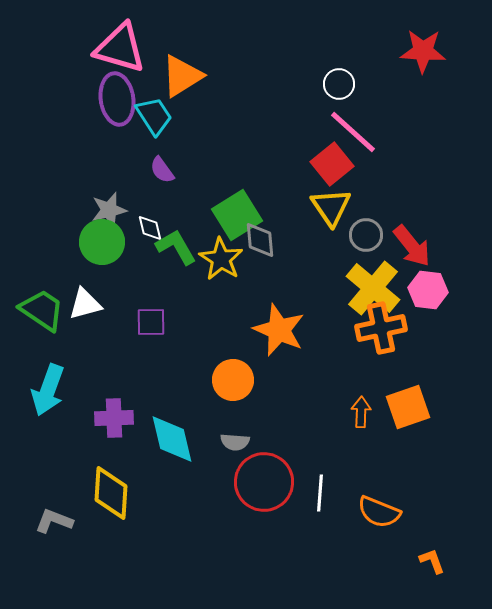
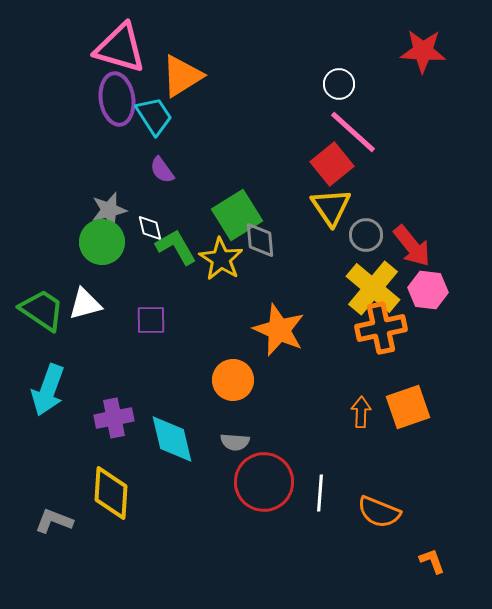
purple square: moved 2 px up
purple cross: rotated 9 degrees counterclockwise
